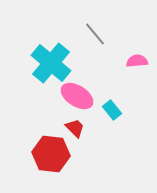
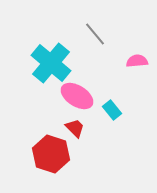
red hexagon: rotated 12 degrees clockwise
